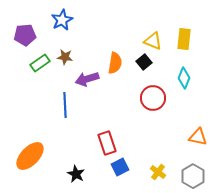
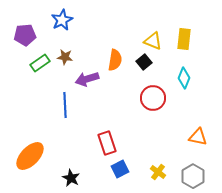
orange semicircle: moved 3 px up
blue square: moved 2 px down
black star: moved 5 px left, 4 px down
